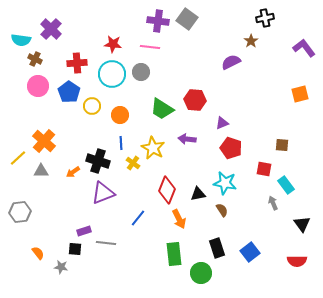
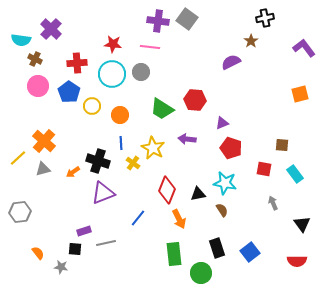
gray triangle at (41, 171): moved 2 px right, 2 px up; rotated 14 degrees counterclockwise
cyan rectangle at (286, 185): moved 9 px right, 11 px up
gray line at (106, 243): rotated 18 degrees counterclockwise
